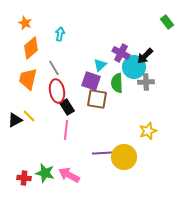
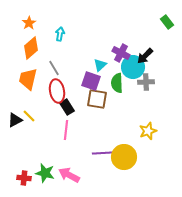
orange star: moved 4 px right; rotated 16 degrees clockwise
cyan circle: moved 1 px left
